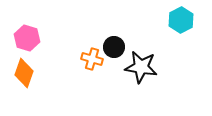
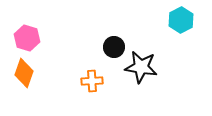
orange cross: moved 22 px down; rotated 20 degrees counterclockwise
